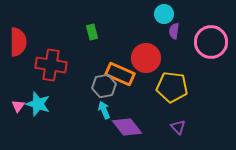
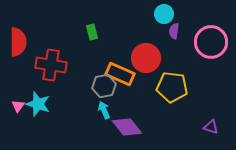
purple triangle: moved 33 px right; rotated 28 degrees counterclockwise
